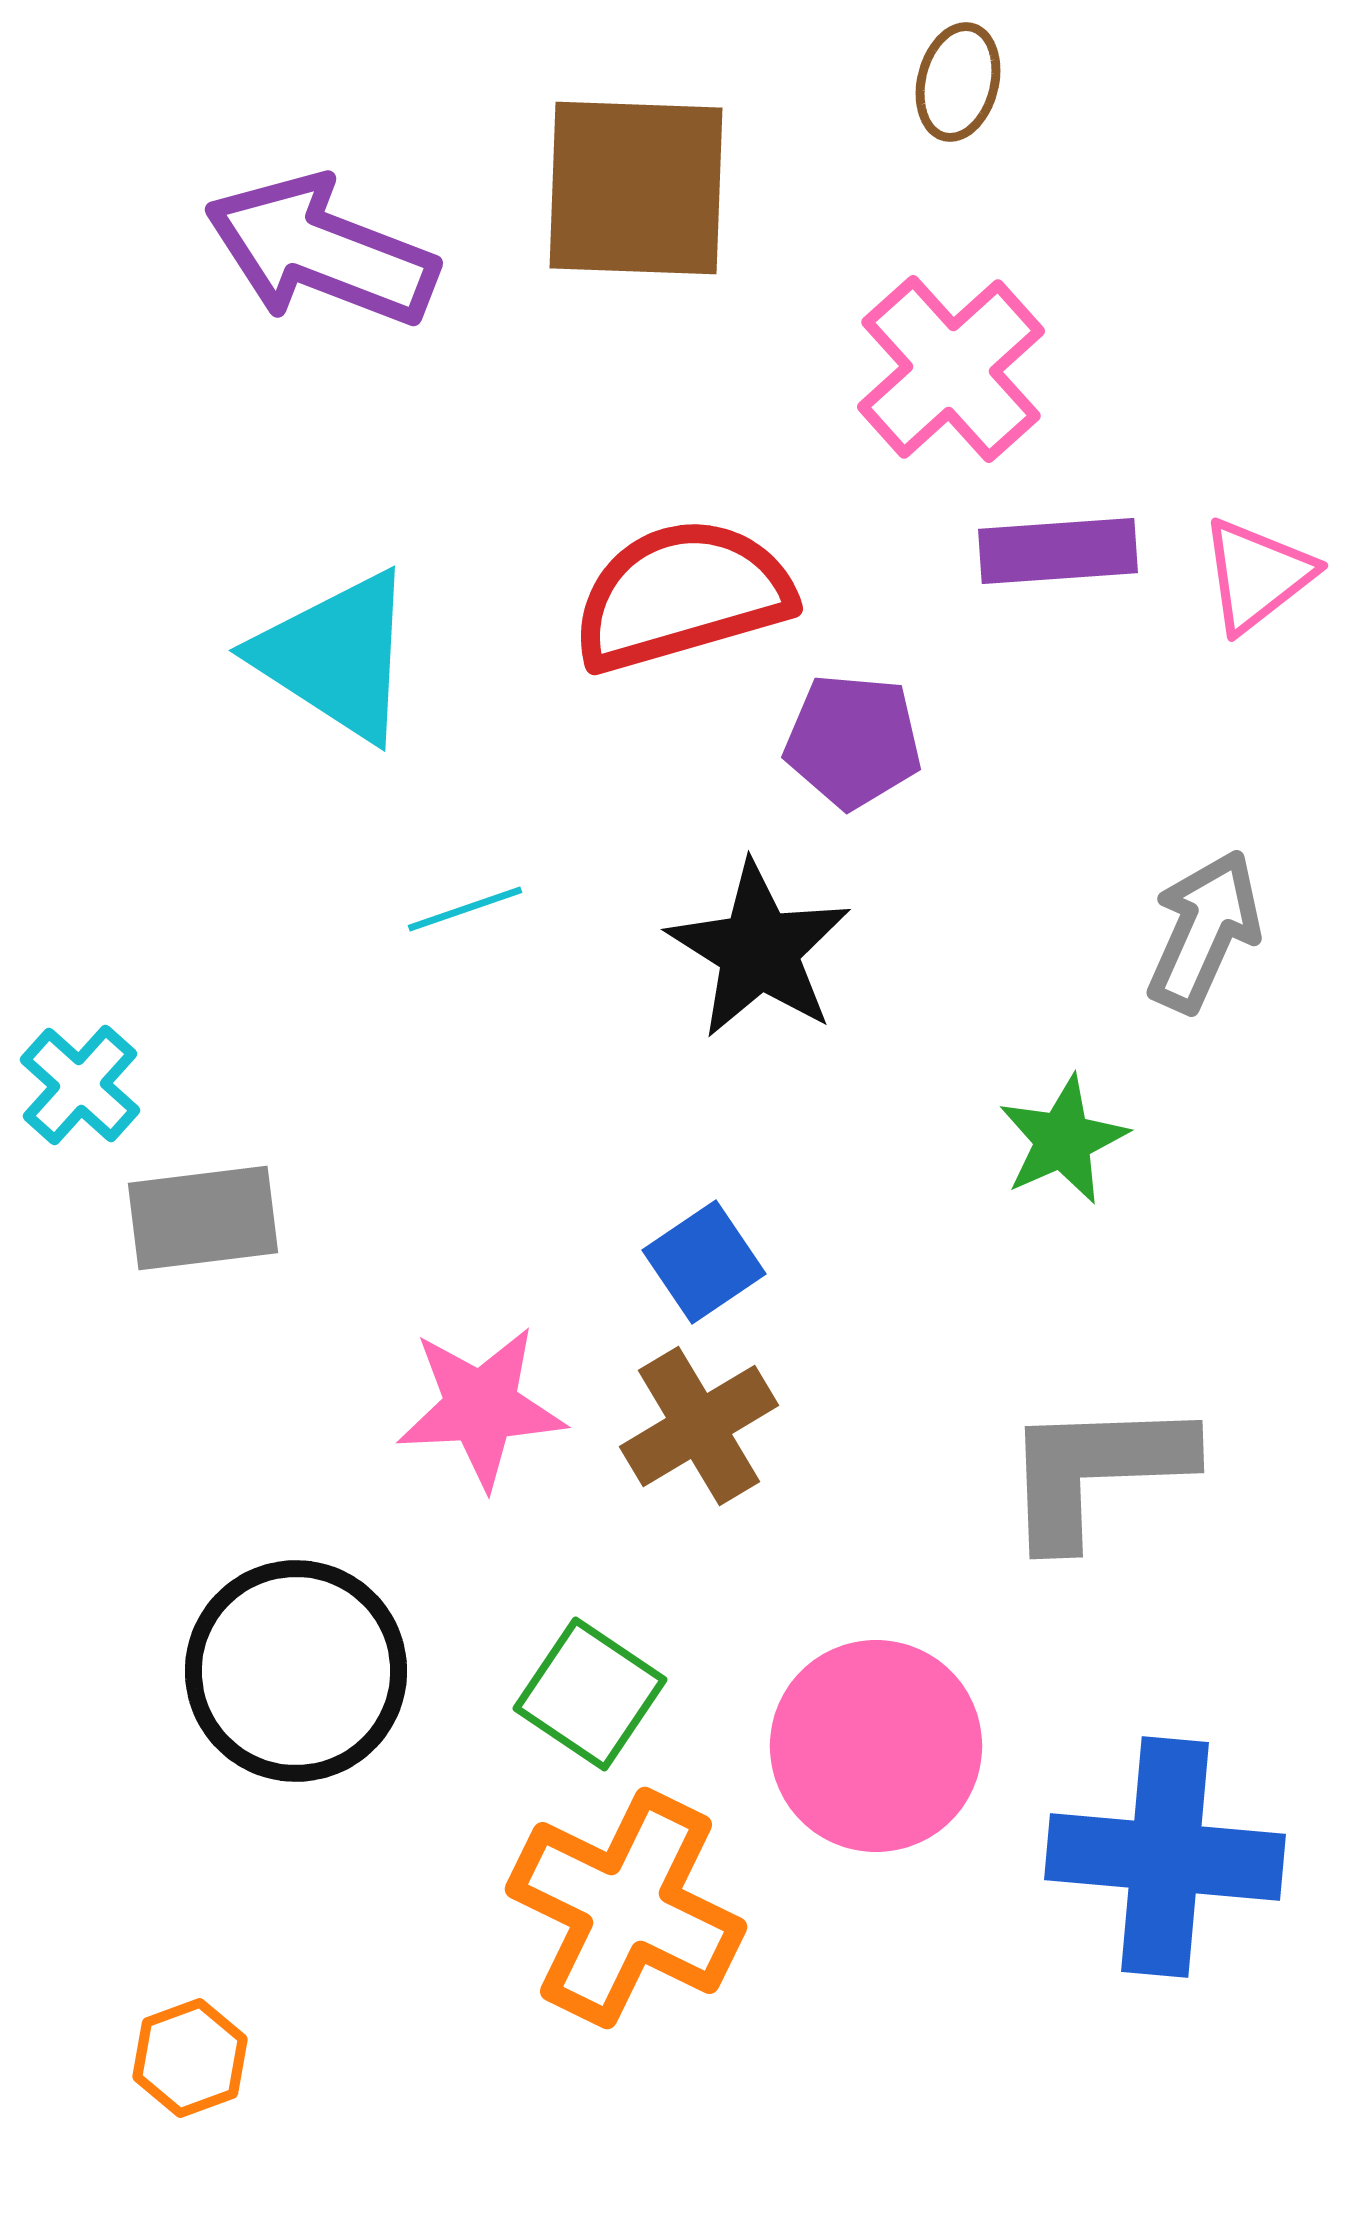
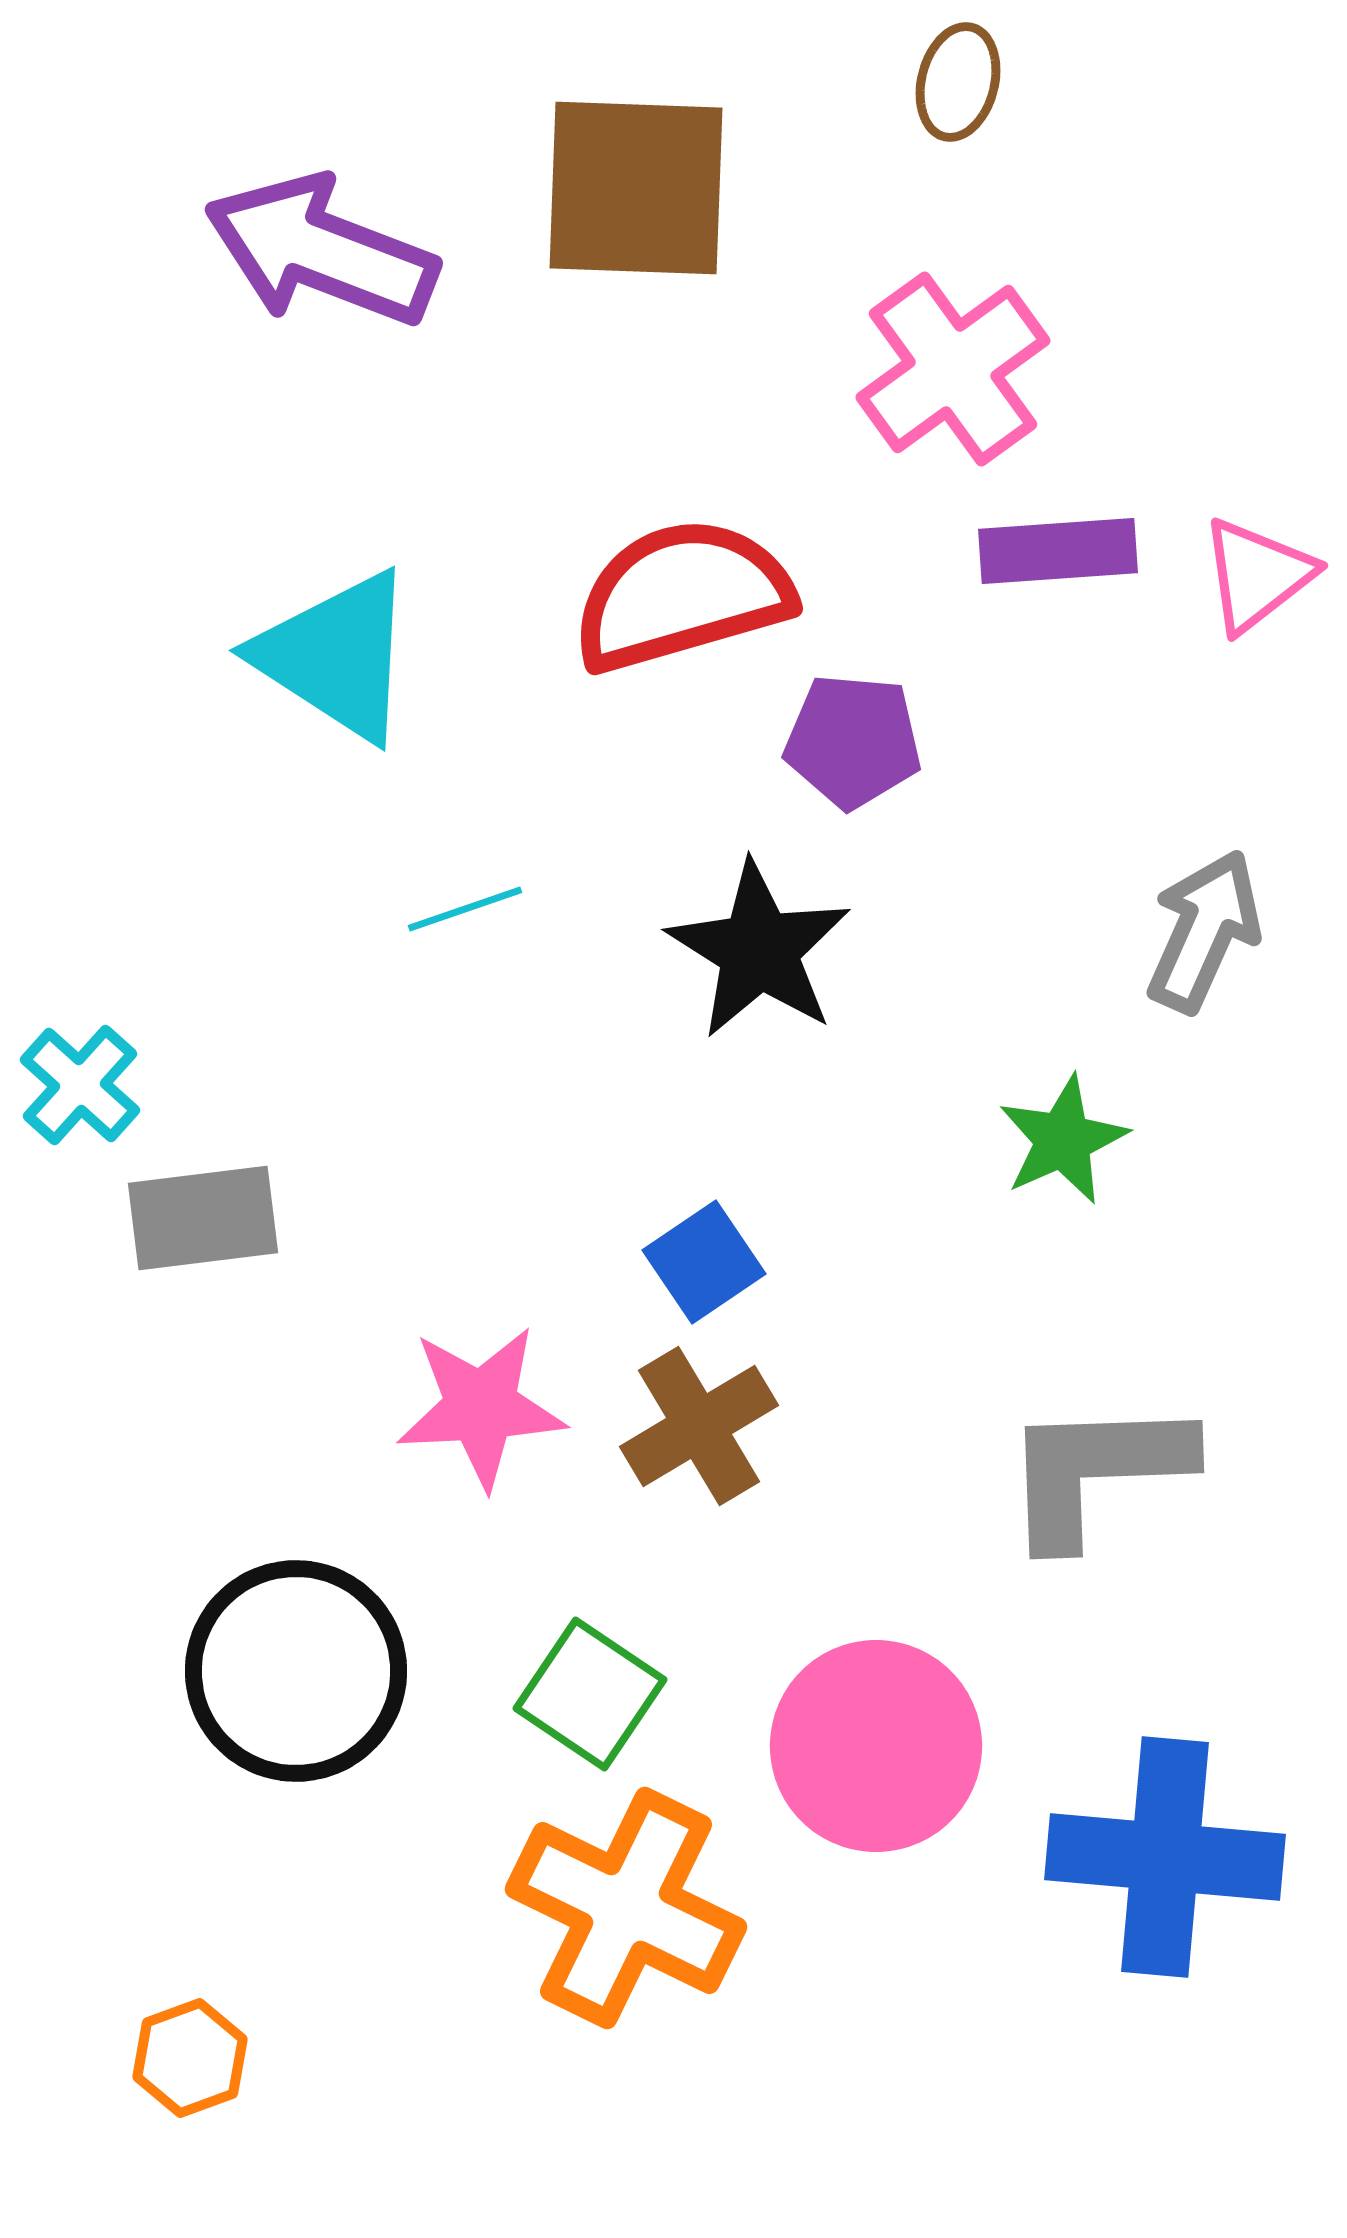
pink cross: moved 2 px right; rotated 6 degrees clockwise
